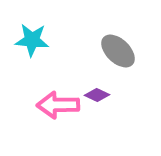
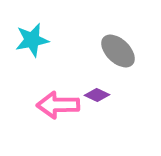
cyan star: rotated 16 degrees counterclockwise
